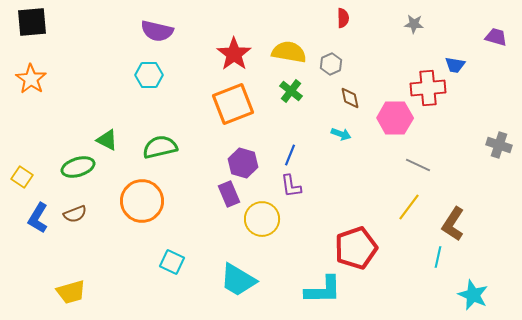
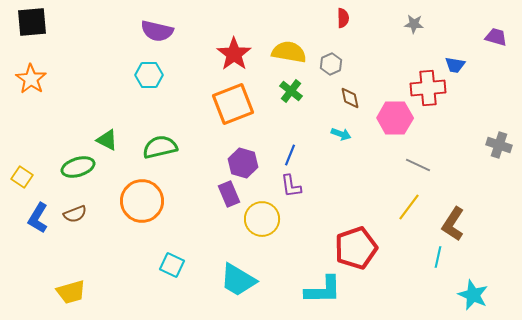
cyan square: moved 3 px down
